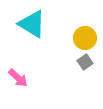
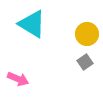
yellow circle: moved 2 px right, 4 px up
pink arrow: moved 1 px down; rotated 20 degrees counterclockwise
